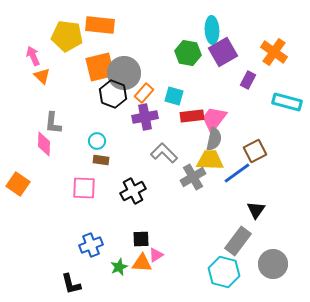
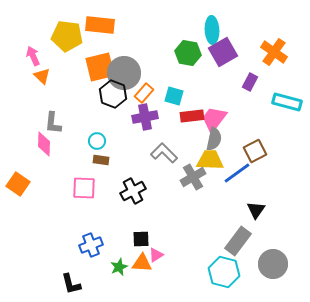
purple rectangle at (248, 80): moved 2 px right, 2 px down
